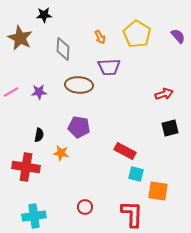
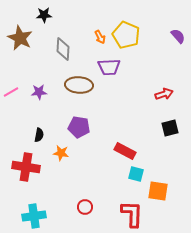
yellow pentagon: moved 11 px left, 1 px down; rotated 8 degrees counterclockwise
